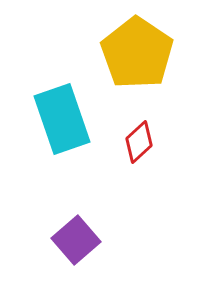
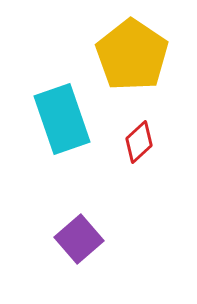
yellow pentagon: moved 5 px left, 2 px down
purple square: moved 3 px right, 1 px up
